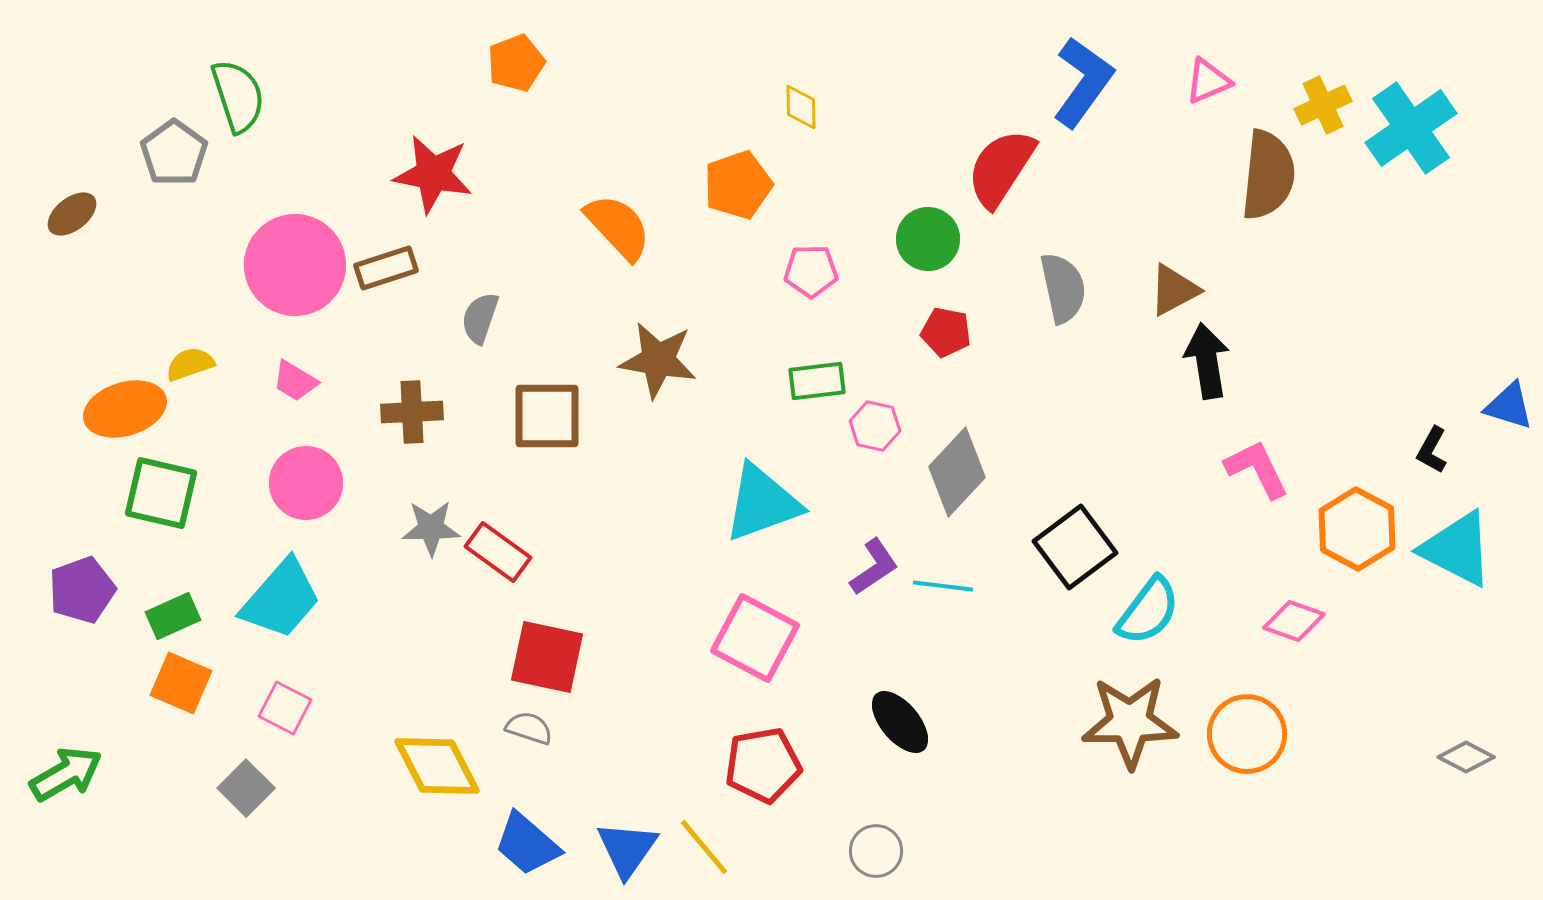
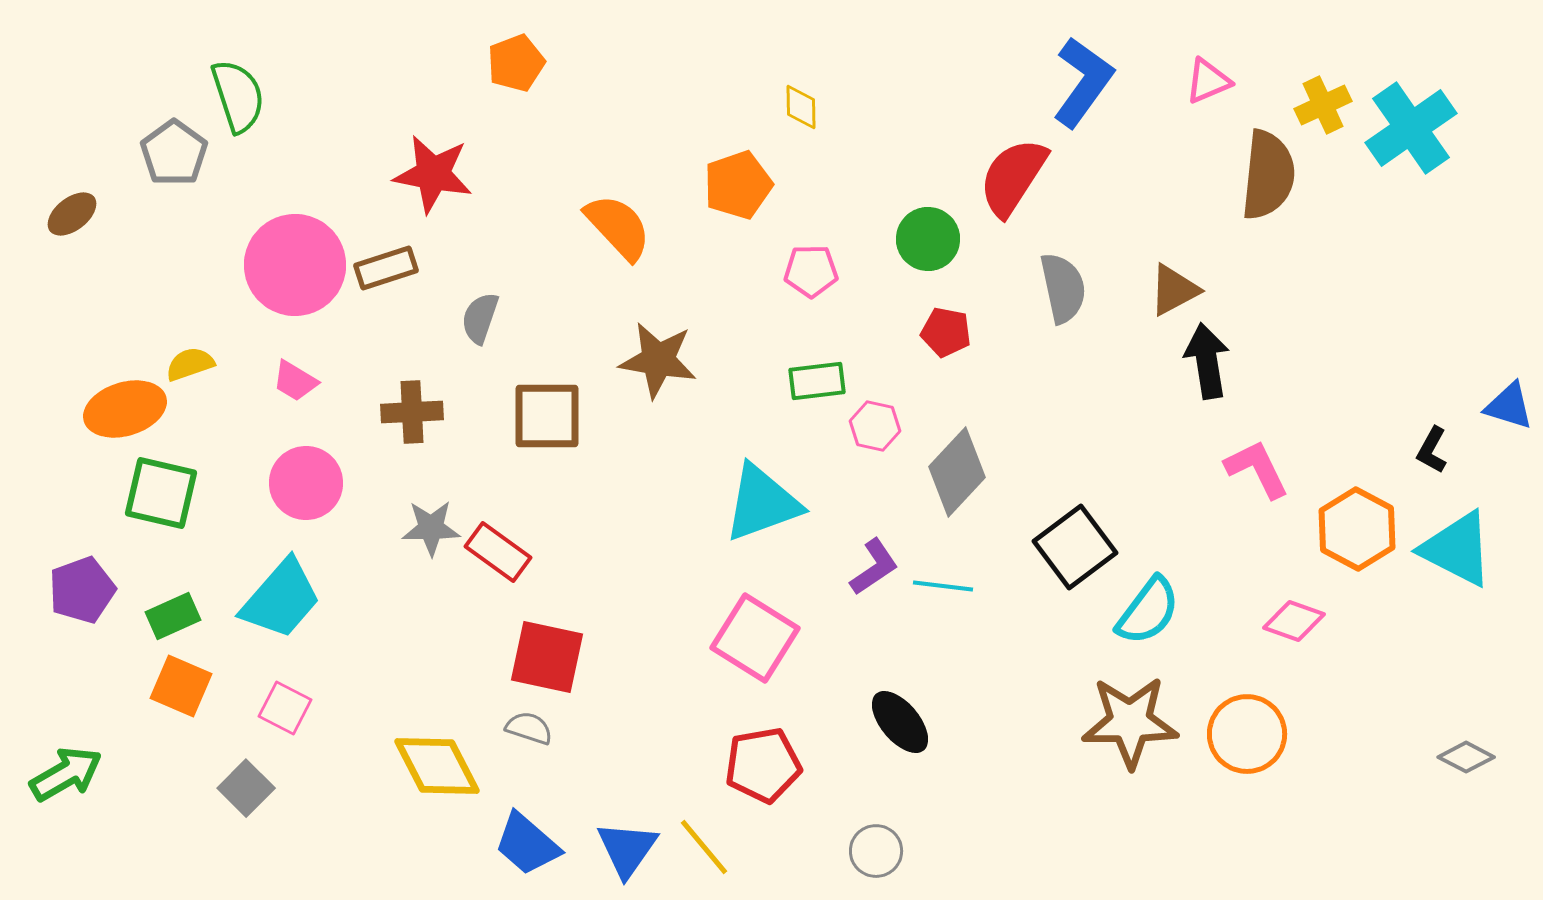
red semicircle at (1001, 168): moved 12 px right, 9 px down
pink square at (755, 638): rotated 4 degrees clockwise
orange square at (181, 683): moved 3 px down
